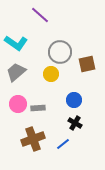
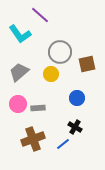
cyan L-shape: moved 4 px right, 9 px up; rotated 20 degrees clockwise
gray trapezoid: moved 3 px right
blue circle: moved 3 px right, 2 px up
black cross: moved 4 px down
